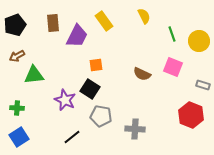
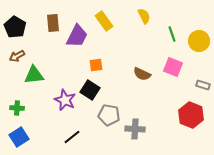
black pentagon: moved 2 px down; rotated 20 degrees counterclockwise
black square: moved 1 px down
gray pentagon: moved 8 px right, 1 px up
